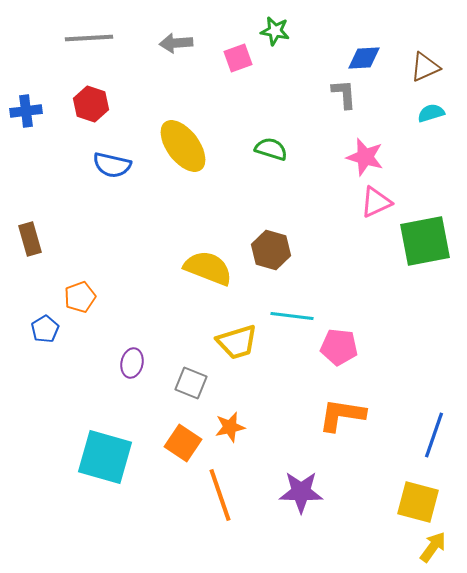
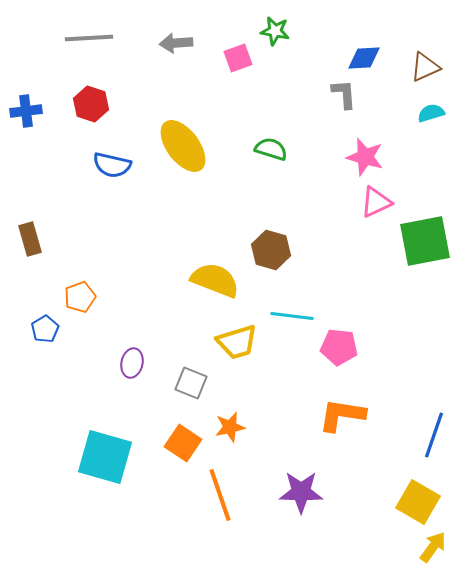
yellow semicircle: moved 7 px right, 12 px down
yellow square: rotated 15 degrees clockwise
